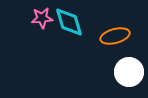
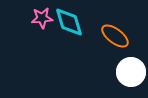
orange ellipse: rotated 52 degrees clockwise
white circle: moved 2 px right
